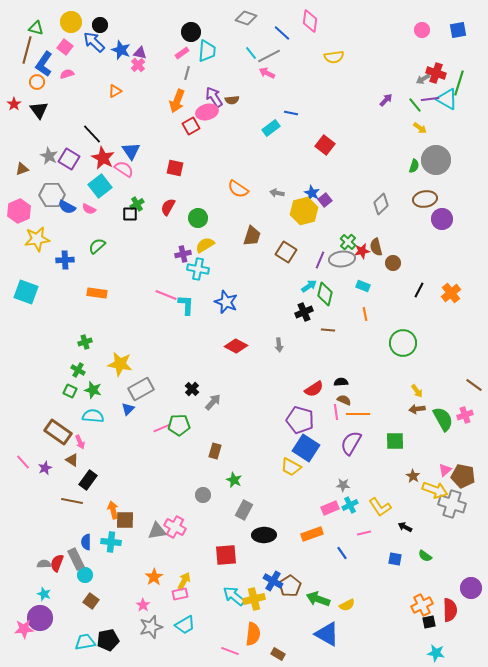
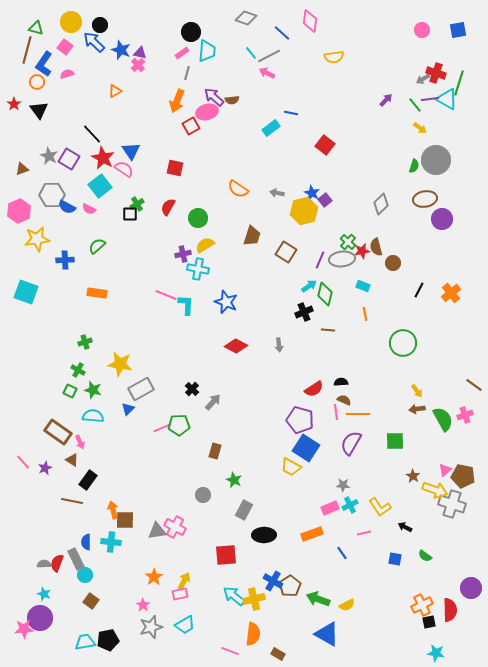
purple arrow at (214, 97): rotated 15 degrees counterclockwise
